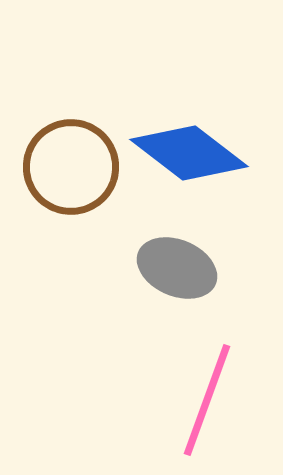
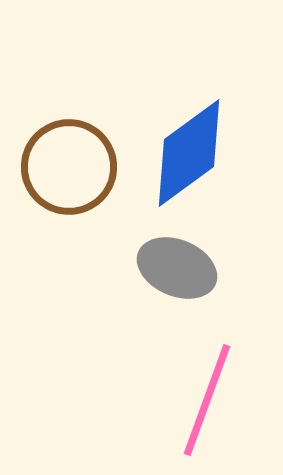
blue diamond: rotated 74 degrees counterclockwise
brown circle: moved 2 px left
